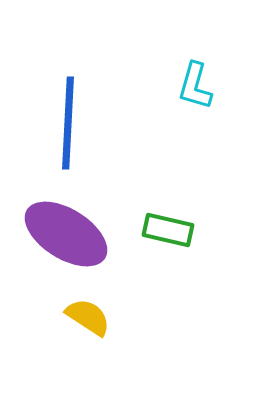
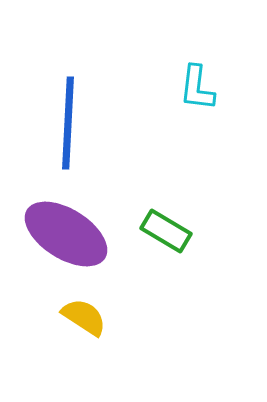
cyan L-shape: moved 2 px right, 2 px down; rotated 9 degrees counterclockwise
green rectangle: moved 2 px left, 1 px down; rotated 18 degrees clockwise
yellow semicircle: moved 4 px left
